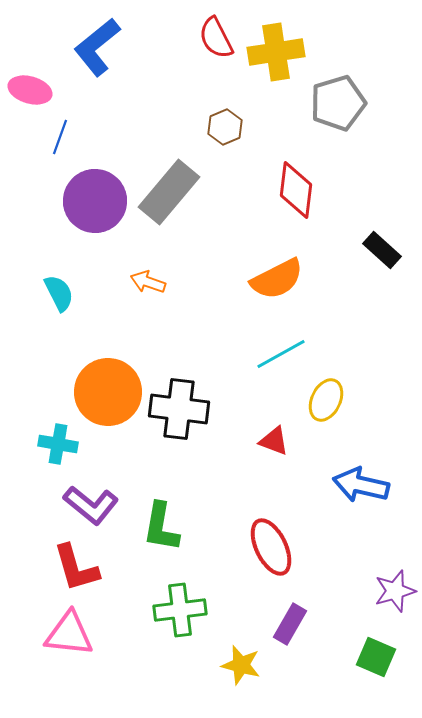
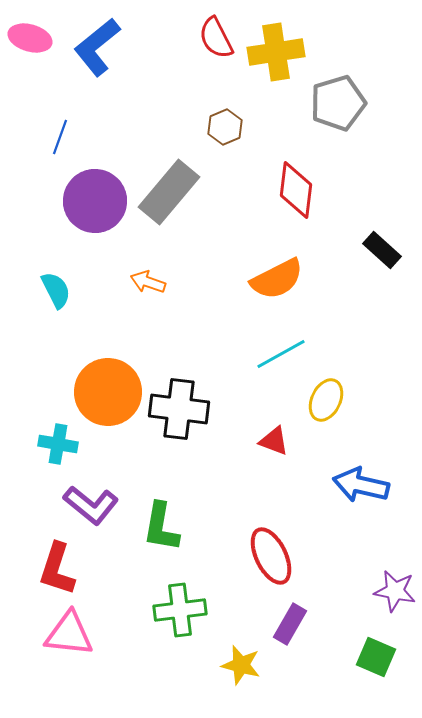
pink ellipse: moved 52 px up
cyan semicircle: moved 3 px left, 3 px up
red ellipse: moved 9 px down
red L-shape: moved 19 px left, 1 px down; rotated 34 degrees clockwise
purple star: rotated 27 degrees clockwise
